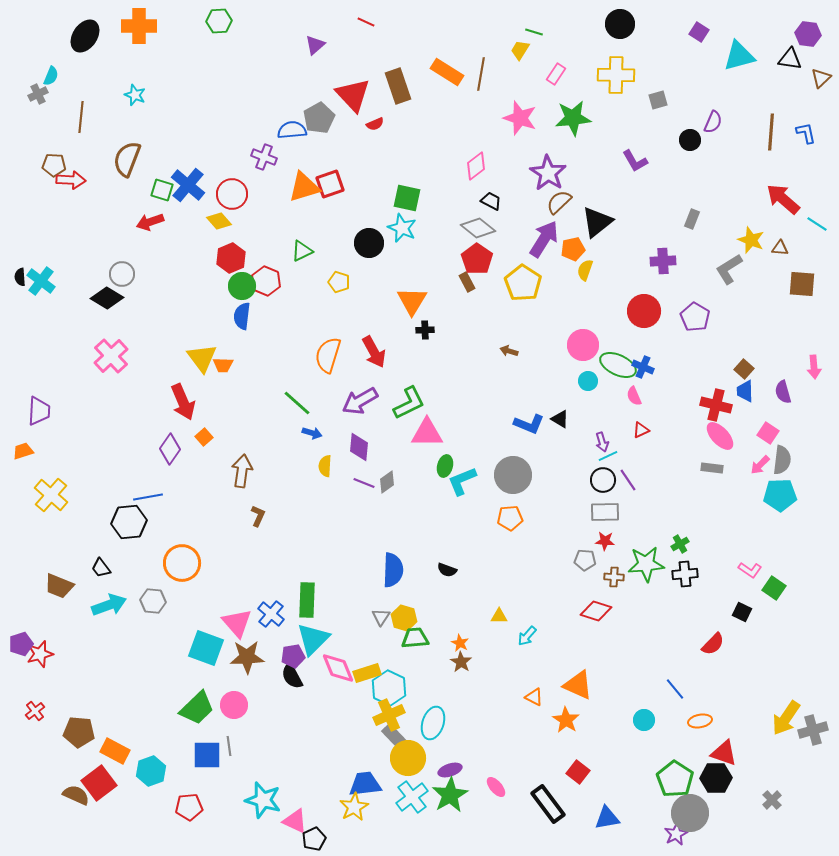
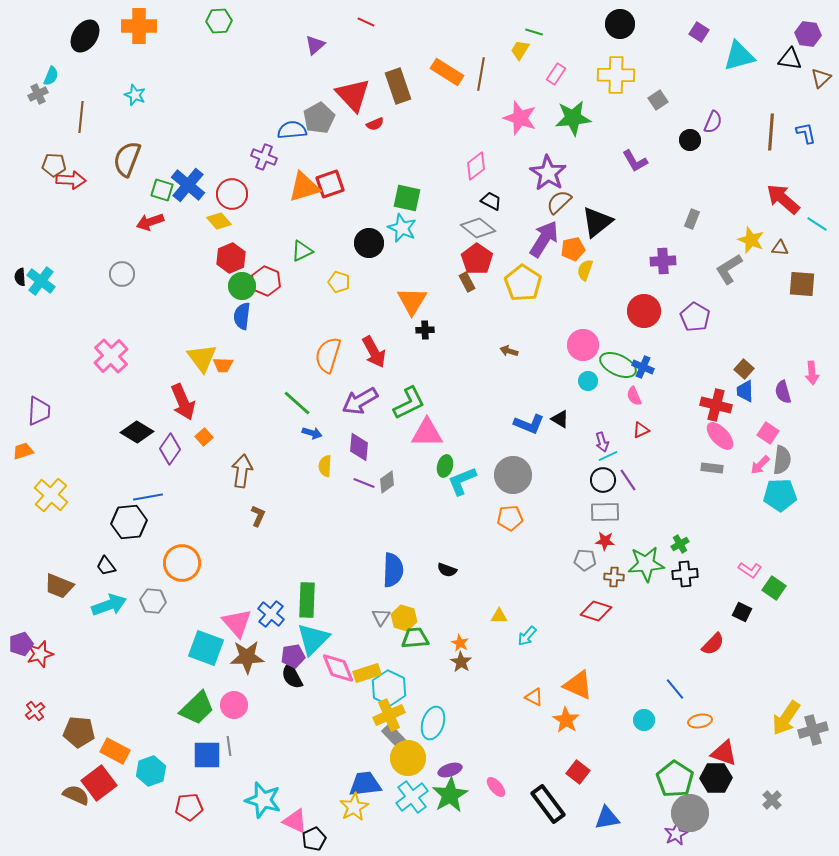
gray square at (658, 100): rotated 18 degrees counterclockwise
black diamond at (107, 298): moved 30 px right, 134 px down
pink arrow at (814, 367): moved 2 px left, 6 px down
black trapezoid at (101, 568): moved 5 px right, 2 px up
